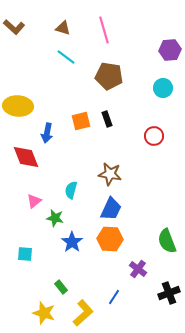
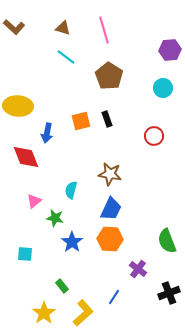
brown pentagon: rotated 24 degrees clockwise
green rectangle: moved 1 px right, 1 px up
yellow star: rotated 20 degrees clockwise
